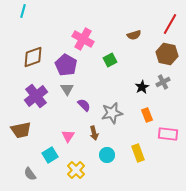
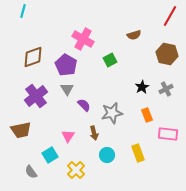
red line: moved 8 px up
gray cross: moved 3 px right, 7 px down
gray semicircle: moved 1 px right, 2 px up
